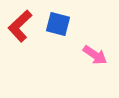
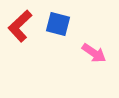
pink arrow: moved 1 px left, 2 px up
